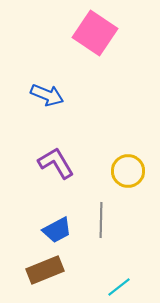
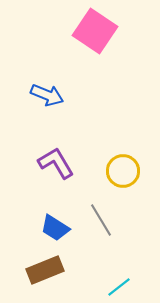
pink square: moved 2 px up
yellow circle: moved 5 px left
gray line: rotated 32 degrees counterclockwise
blue trapezoid: moved 2 px left, 2 px up; rotated 60 degrees clockwise
